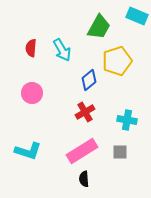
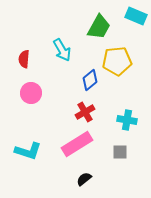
cyan rectangle: moved 1 px left
red semicircle: moved 7 px left, 11 px down
yellow pentagon: rotated 12 degrees clockwise
blue diamond: moved 1 px right
pink circle: moved 1 px left
pink rectangle: moved 5 px left, 7 px up
black semicircle: rotated 56 degrees clockwise
